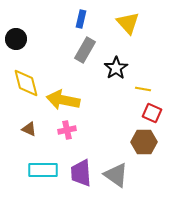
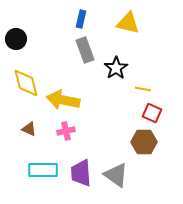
yellow triangle: rotated 35 degrees counterclockwise
gray rectangle: rotated 50 degrees counterclockwise
pink cross: moved 1 px left, 1 px down
